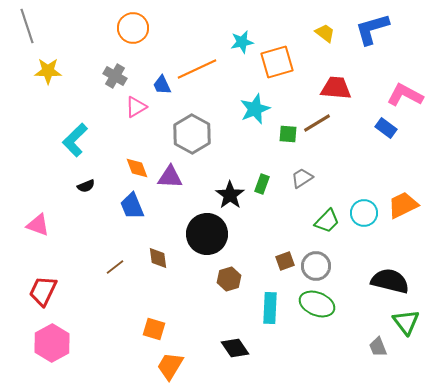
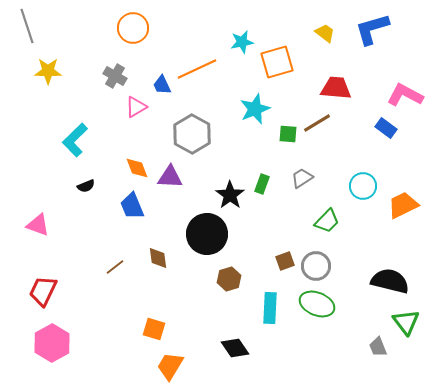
cyan circle at (364, 213): moved 1 px left, 27 px up
